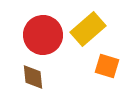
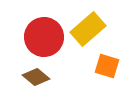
red circle: moved 1 px right, 2 px down
brown diamond: moved 3 px right; rotated 44 degrees counterclockwise
